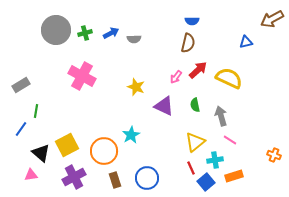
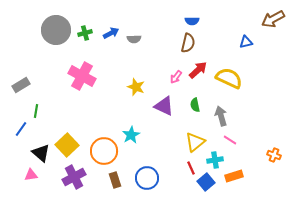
brown arrow: moved 1 px right
yellow square: rotated 15 degrees counterclockwise
